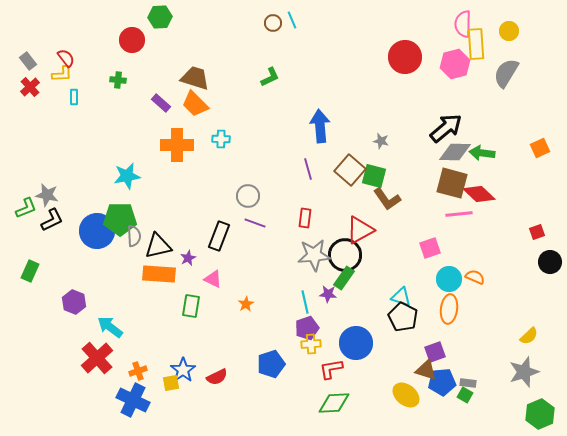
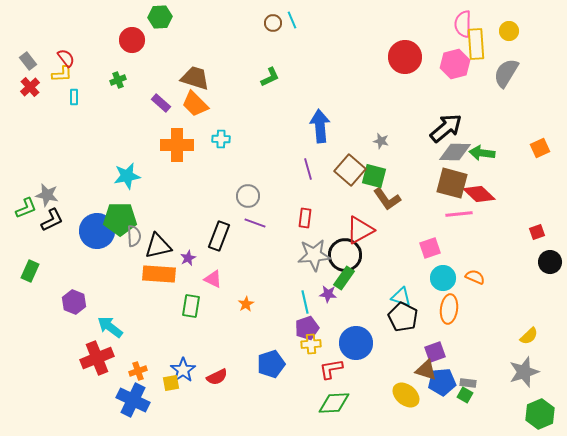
green cross at (118, 80): rotated 28 degrees counterclockwise
cyan circle at (449, 279): moved 6 px left, 1 px up
red cross at (97, 358): rotated 20 degrees clockwise
